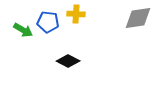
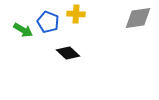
blue pentagon: rotated 15 degrees clockwise
black diamond: moved 8 px up; rotated 15 degrees clockwise
